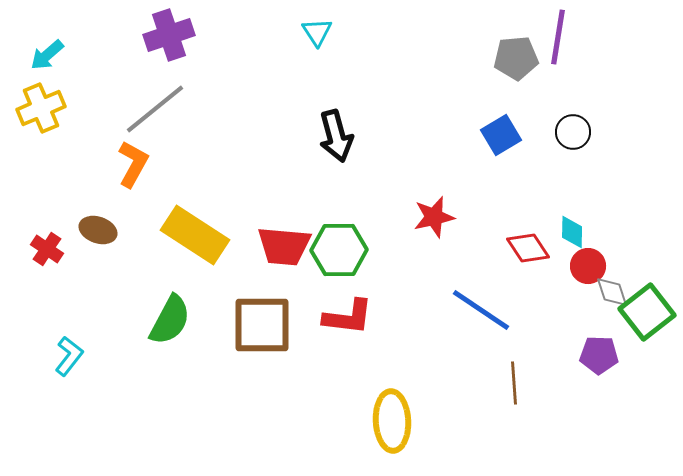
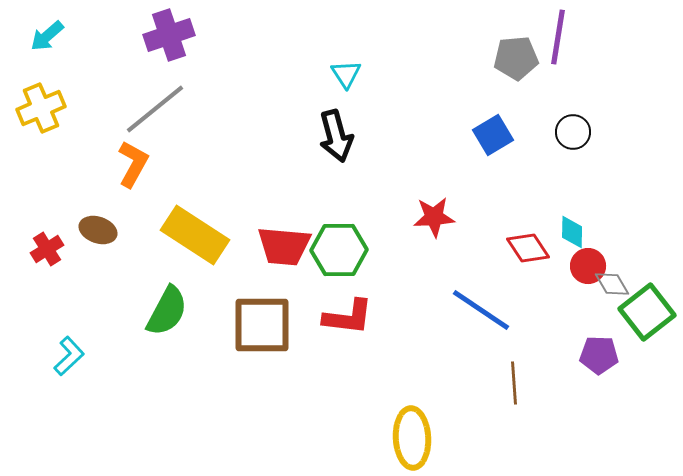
cyan triangle: moved 29 px right, 42 px down
cyan arrow: moved 19 px up
blue square: moved 8 px left
red star: rotated 9 degrees clockwise
red cross: rotated 24 degrees clockwise
gray diamond: moved 8 px up; rotated 12 degrees counterclockwise
green semicircle: moved 3 px left, 9 px up
cyan L-shape: rotated 9 degrees clockwise
yellow ellipse: moved 20 px right, 17 px down
